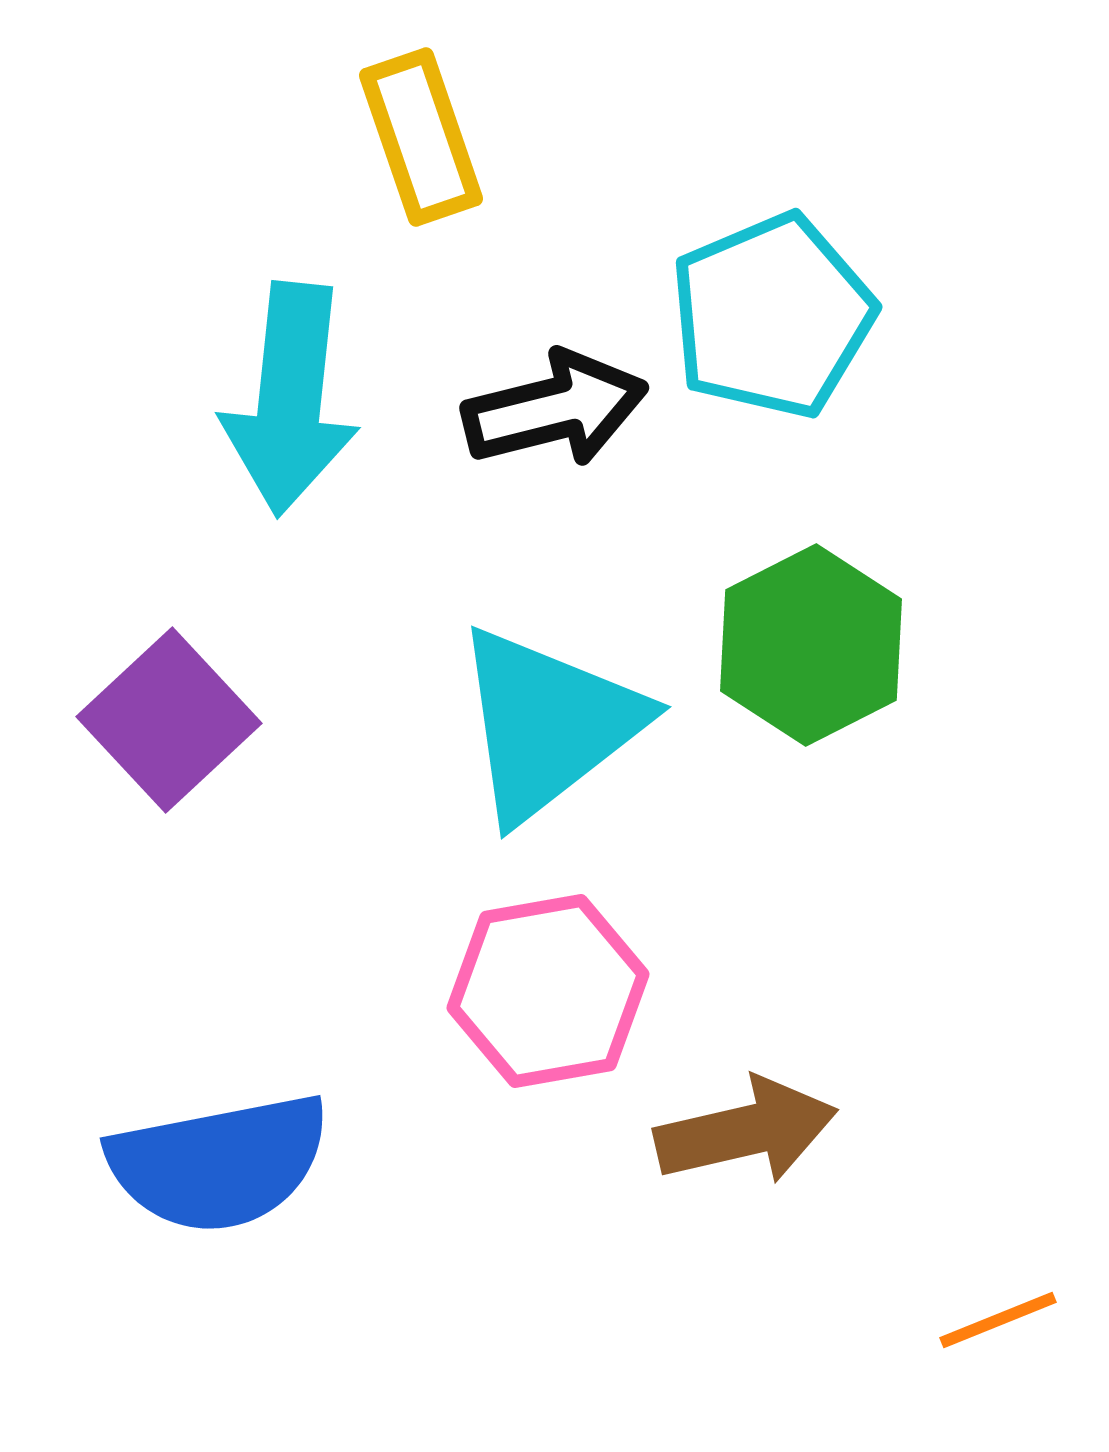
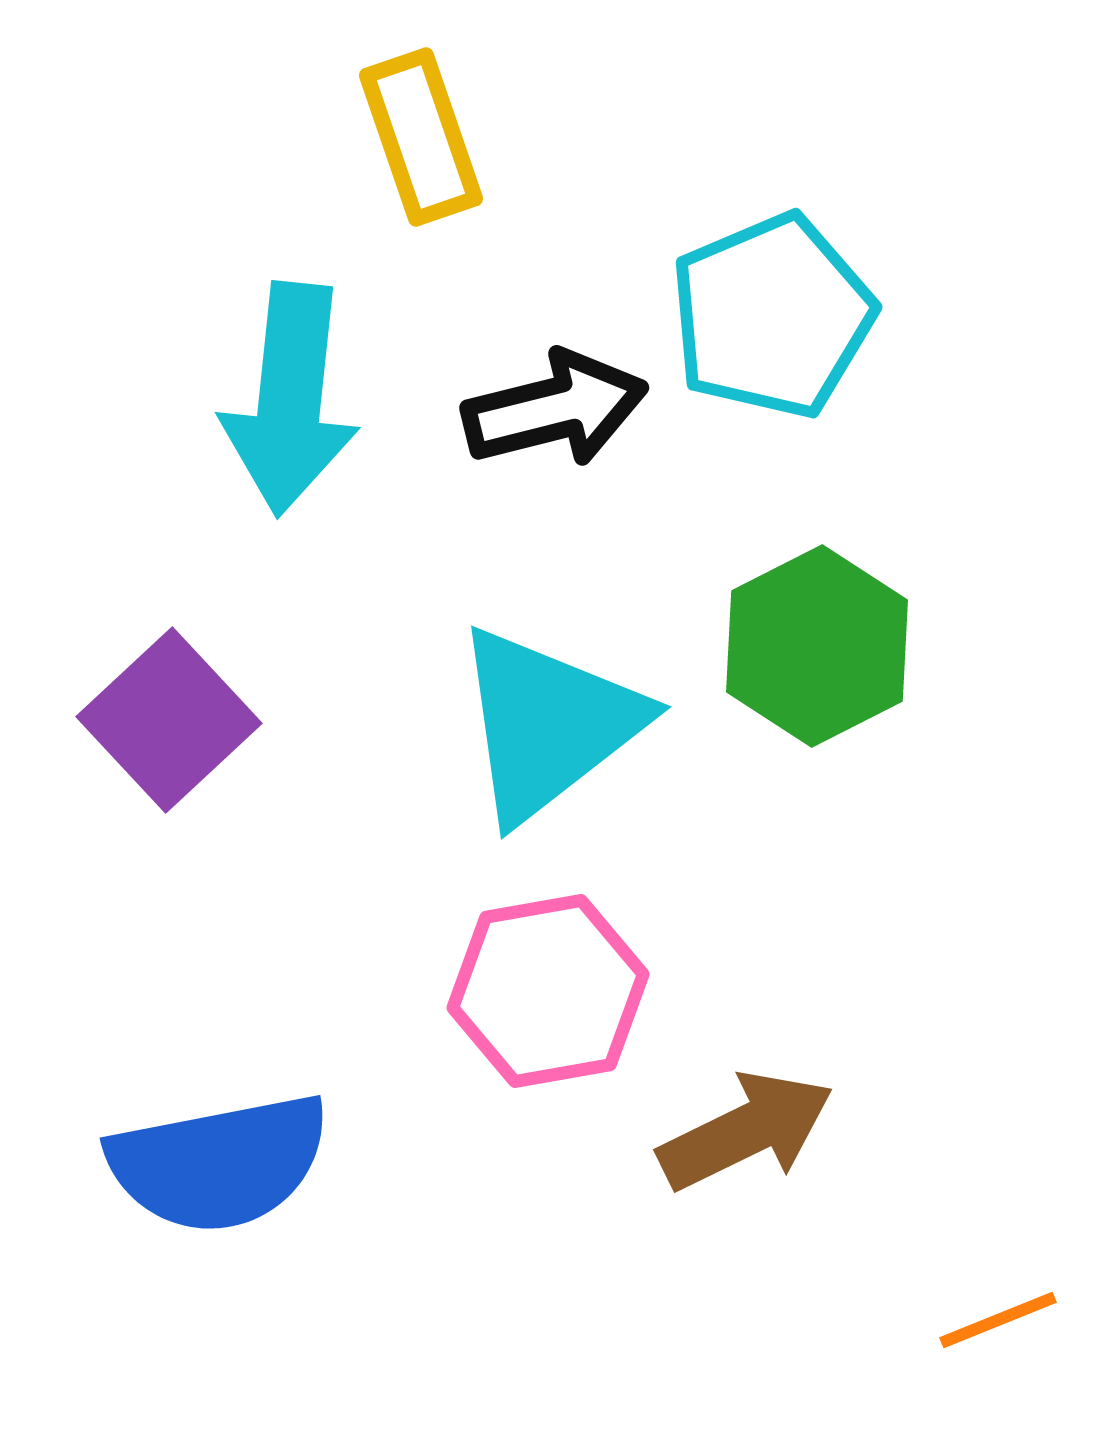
green hexagon: moved 6 px right, 1 px down
brown arrow: rotated 13 degrees counterclockwise
